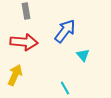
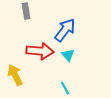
blue arrow: moved 1 px up
red arrow: moved 16 px right, 9 px down
cyan triangle: moved 15 px left
yellow arrow: rotated 50 degrees counterclockwise
